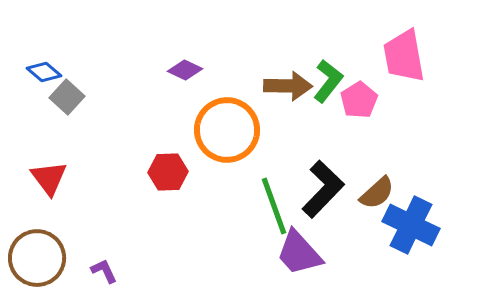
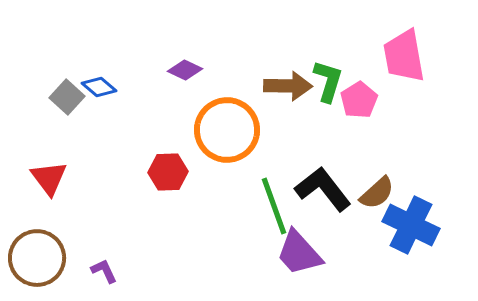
blue diamond: moved 55 px right, 15 px down
green L-shape: rotated 21 degrees counterclockwise
black L-shape: rotated 82 degrees counterclockwise
